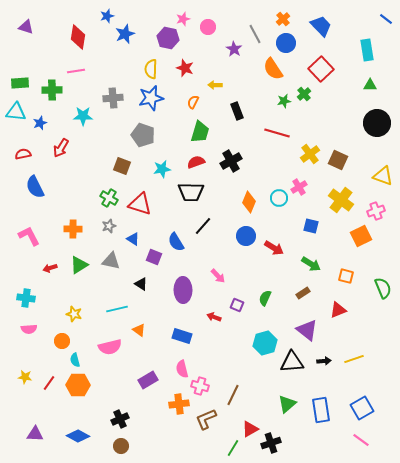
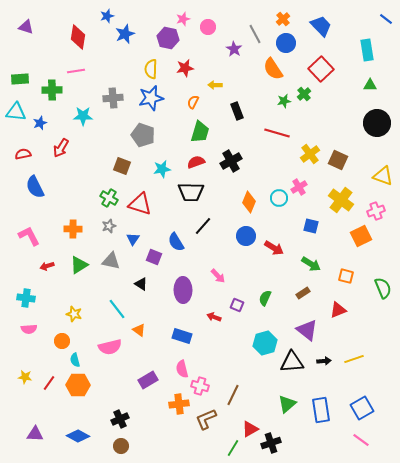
red star at (185, 68): rotated 30 degrees counterclockwise
green rectangle at (20, 83): moved 4 px up
blue triangle at (133, 239): rotated 32 degrees clockwise
red arrow at (50, 268): moved 3 px left, 2 px up
cyan line at (117, 309): rotated 65 degrees clockwise
